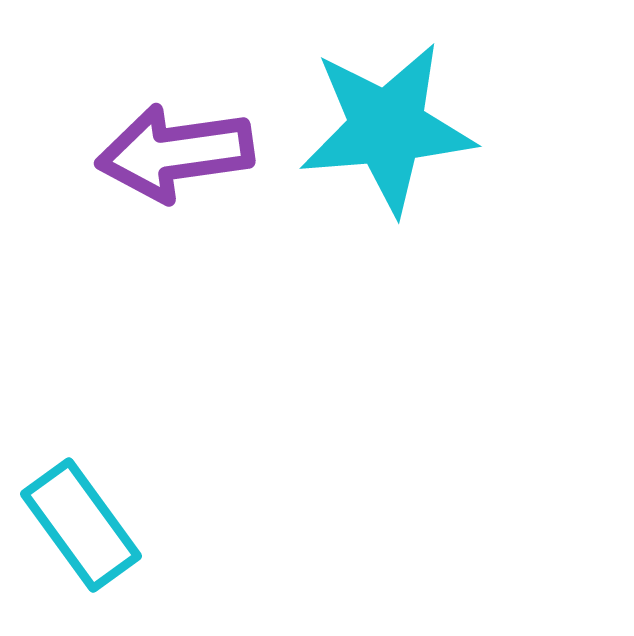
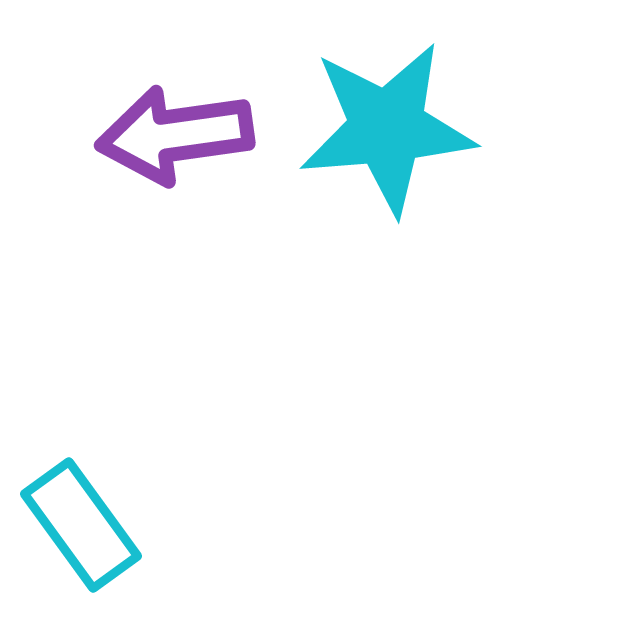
purple arrow: moved 18 px up
